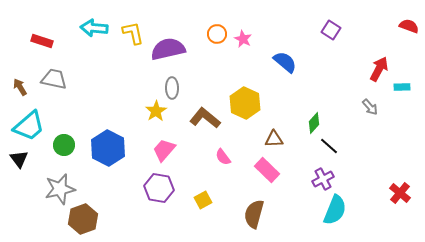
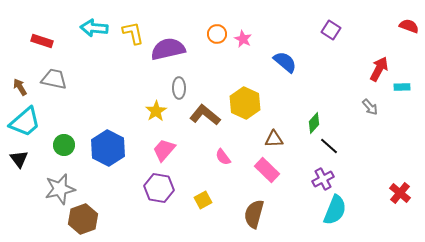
gray ellipse: moved 7 px right
brown L-shape: moved 3 px up
cyan trapezoid: moved 4 px left, 4 px up
